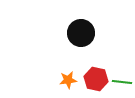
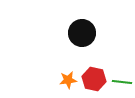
black circle: moved 1 px right
red hexagon: moved 2 px left
